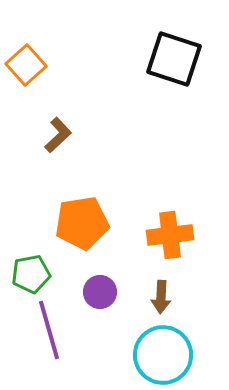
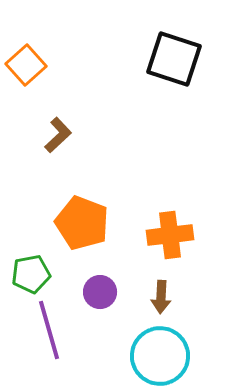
orange pentagon: rotated 30 degrees clockwise
cyan circle: moved 3 px left, 1 px down
